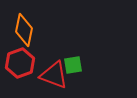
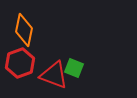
green square: moved 1 px right, 3 px down; rotated 30 degrees clockwise
